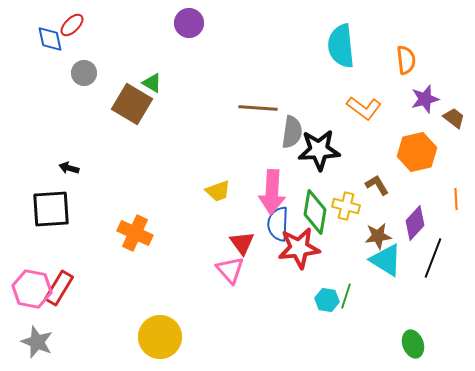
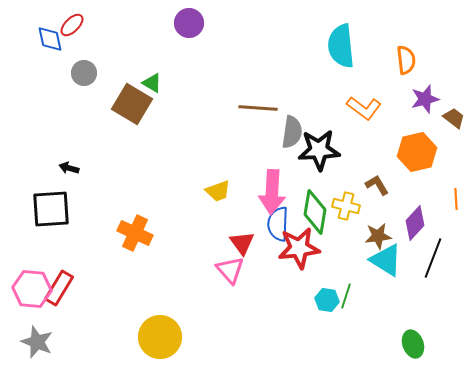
pink hexagon: rotated 6 degrees counterclockwise
